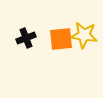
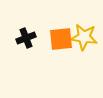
yellow star: moved 2 px down
